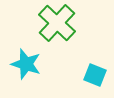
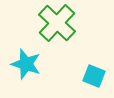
cyan square: moved 1 px left, 1 px down
